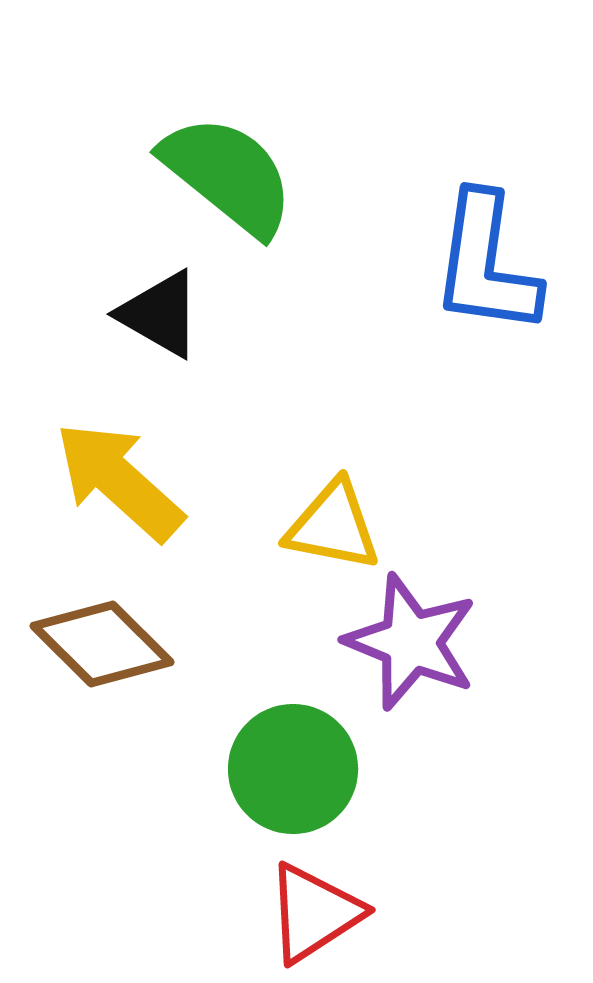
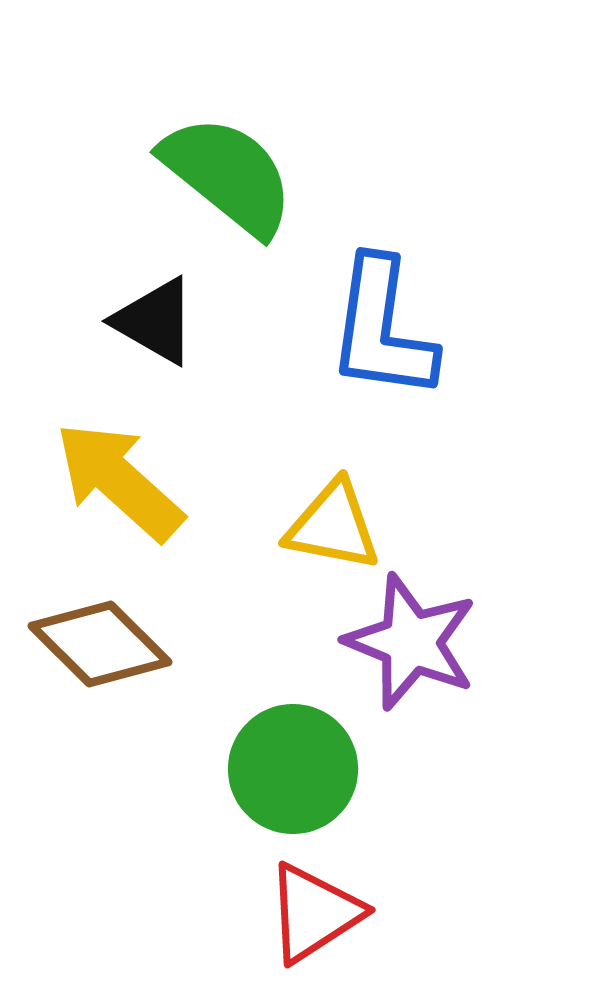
blue L-shape: moved 104 px left, 65 px down
black triangle: moved 5 px left, 7 px down
brown diamond: moved 2 px left
